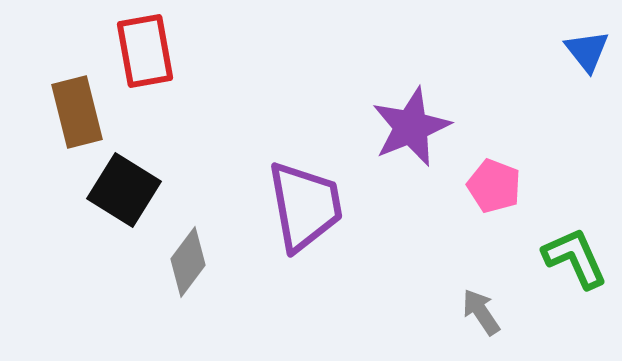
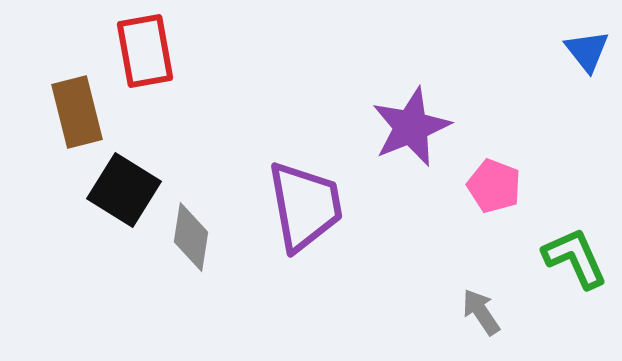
gray diamond: moved 3 px right, 25 px up; rotated 28 degrees counterclockwise
